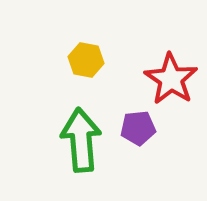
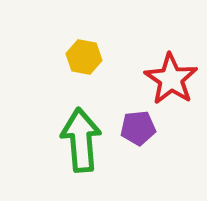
yellow hexagon: moved 2 px left, 3 px up
